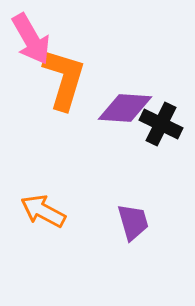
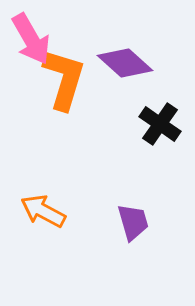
purple diamond: moved 45 px up; rotated 38 degrees clockwise
black cross: moved 1 px left; rotated 9 degrees clockwise
